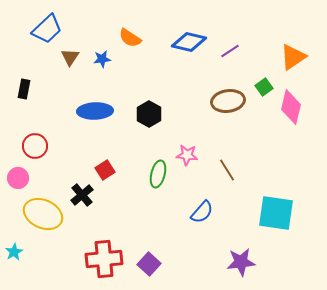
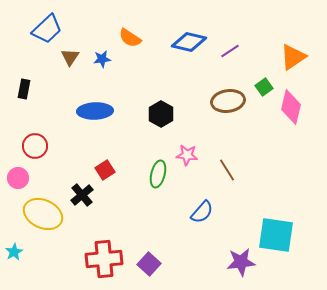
black hexagon: moved 12 px right
cyan square: moved 22 px down
